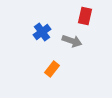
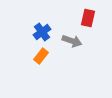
red rectangle: moved 3 px right, 2 px down
orange rectangle: moved 11 px left, 13 px up
